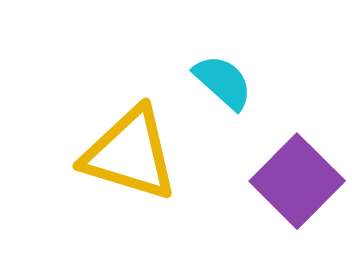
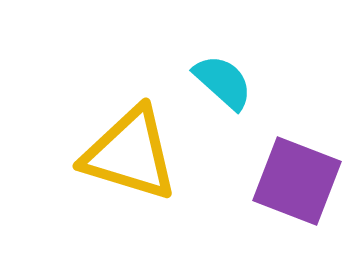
purple square: rotated 24 degrees counterclockwise
